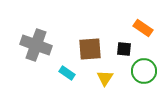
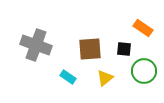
cyan rectangle: moved 1 px right, 4 px down
yellow triangle: rotated 18 degrees clockwise
